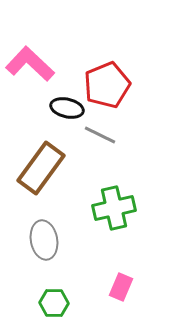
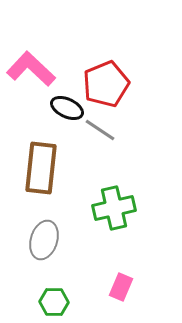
pink L-shape: moved 1 px right, 5 px down
red pentagon: moved 1 px left, 1 px up
black ellipse: rotated 12 degrees clockwise
gray line: moved 5 px up; rotated 8 degrees clockwise
brown rectangle: rotated 30 degrees counterclockwise
gray ellipse: rotated 27 degrees clockwise
green hexagon: moved 1 px up
